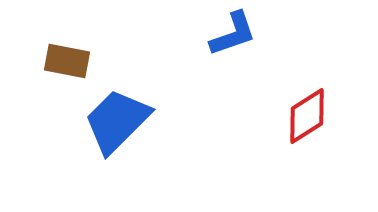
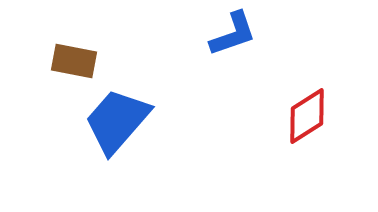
brown rectangle: moved 7 px right
blue trapezoid: rotated 4 degrees counterclockwise
